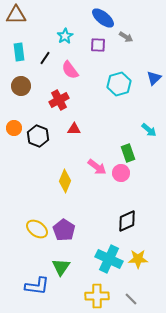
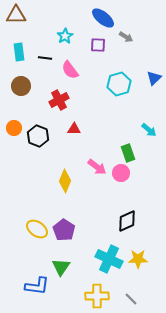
black line: rotated 64 degrees clockwise
